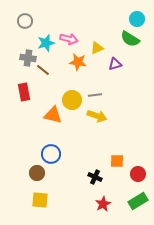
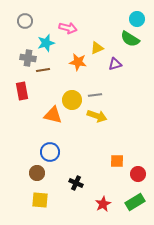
pink arrow: moved 1 px left, 11 px up
brown line: rotated 48 degrees counterclockwise
red rectangle: moved 2 px left, 1 px up
blue circle: moved 1 px left, 2 px up
black cross: moved 19 px left, 6 px down
green rectangle: moved 3 px left, 1 px down
